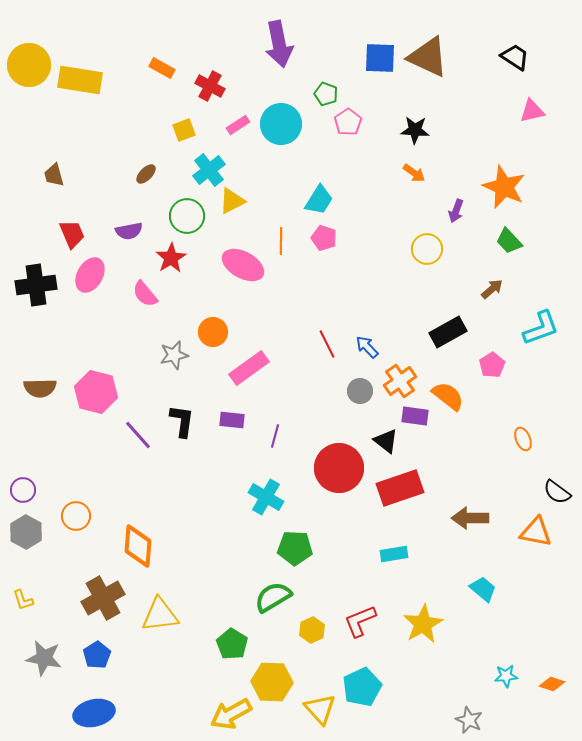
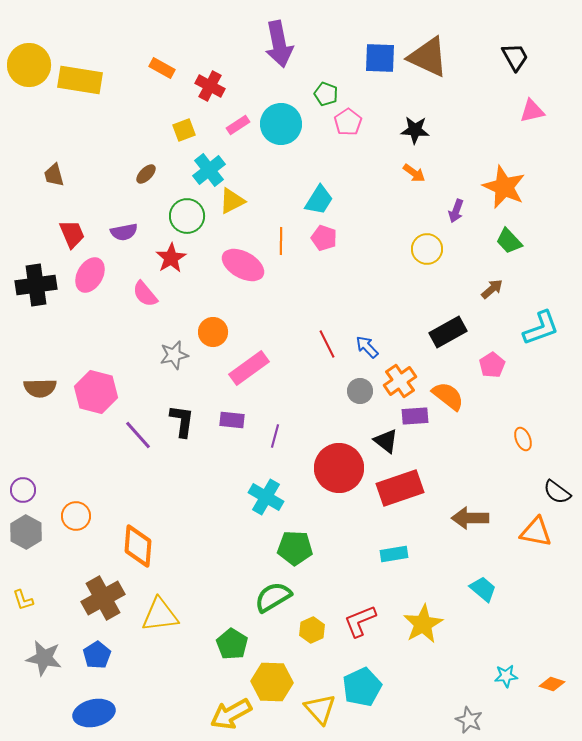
black trapezoid at (515, 57): rotated 28 degrees clockwise
purple semicircle at (129, 231): moved 5 px left, 1 px down
purple rectangle at (415, 416): rotated 12 degrees counterclockwise
